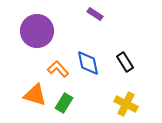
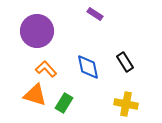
blue diamond: moved 4 px down
orange L-shape: moved 12 px left
yellow cross: rotated 15 degrees counterclockwise
